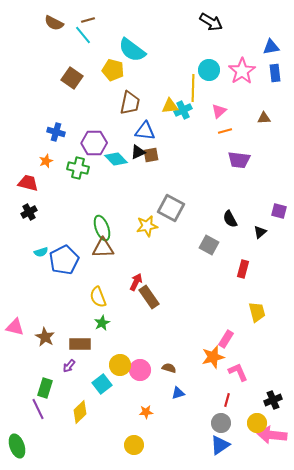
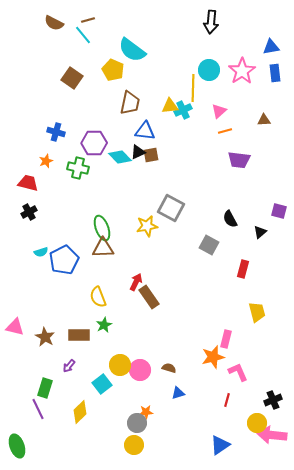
black arrow at (211, 22): rotated 65 degrees clockwise
yellow pentagon at (113, 70): rotated 10 degrees clockwise
brown triangle at (264, 118): moved 2 px down
cyan diamond at (116, 159): moved 4 px right, 2 px up
green star at (102, 323): moved 2 px right, 2 px down
pink rectangle at (226, 339): rotated 18 degrees counterclockwise
brown rectangle at (80, 344): moved 1 px left, 9 px up
gray circle at (221, 423): moved 84 px left
